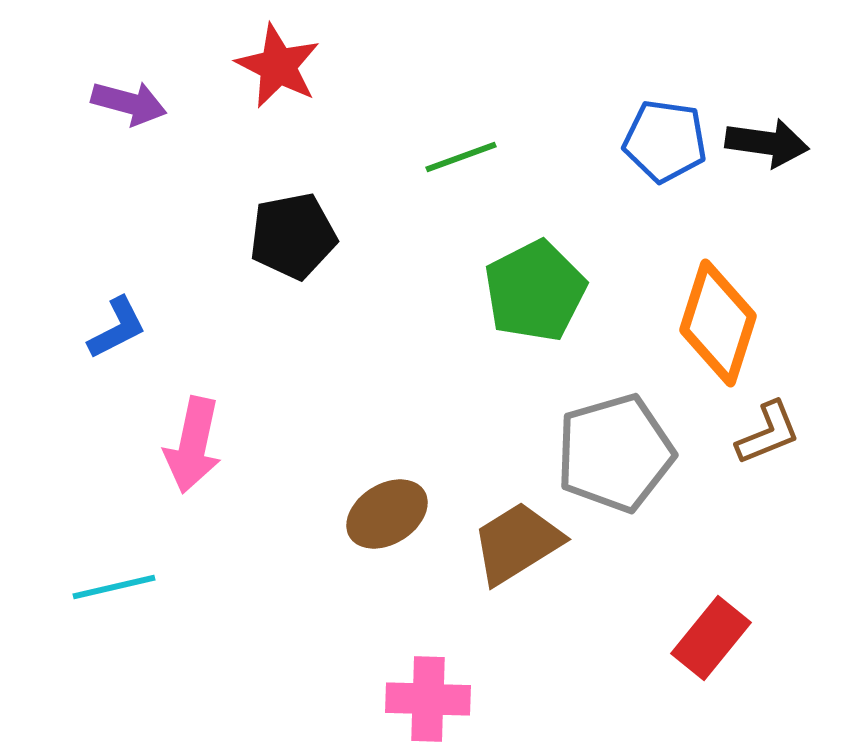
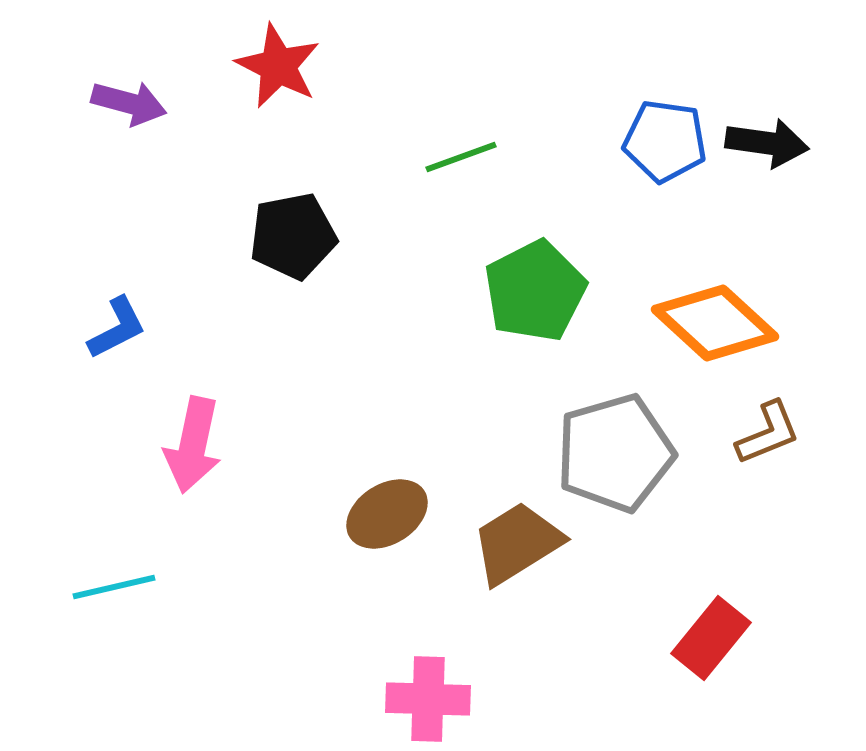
orange diamond: moved 3 px left; rotated 65 degrees counterclockwise
